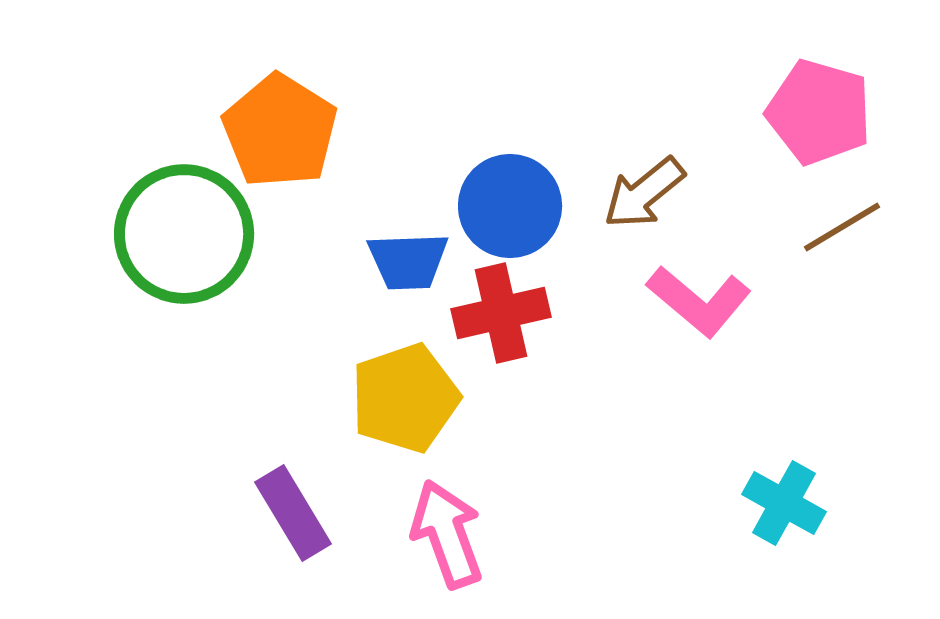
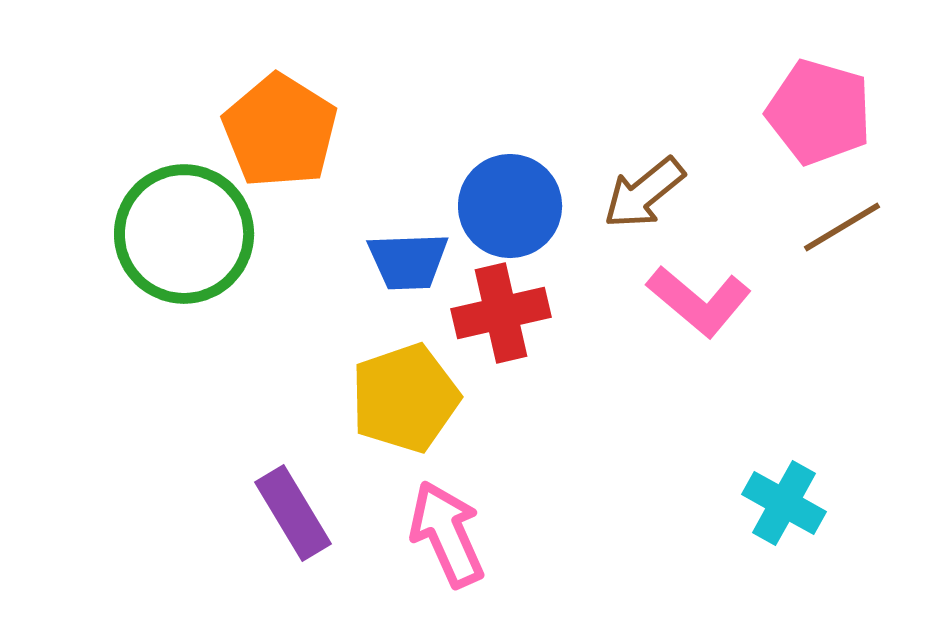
pink arrow: rotated 4 degrees counterclockwise
